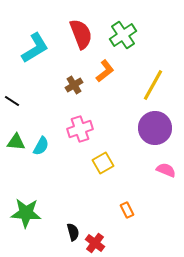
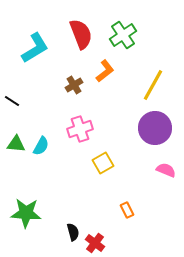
green triangle: moved 2 px down
